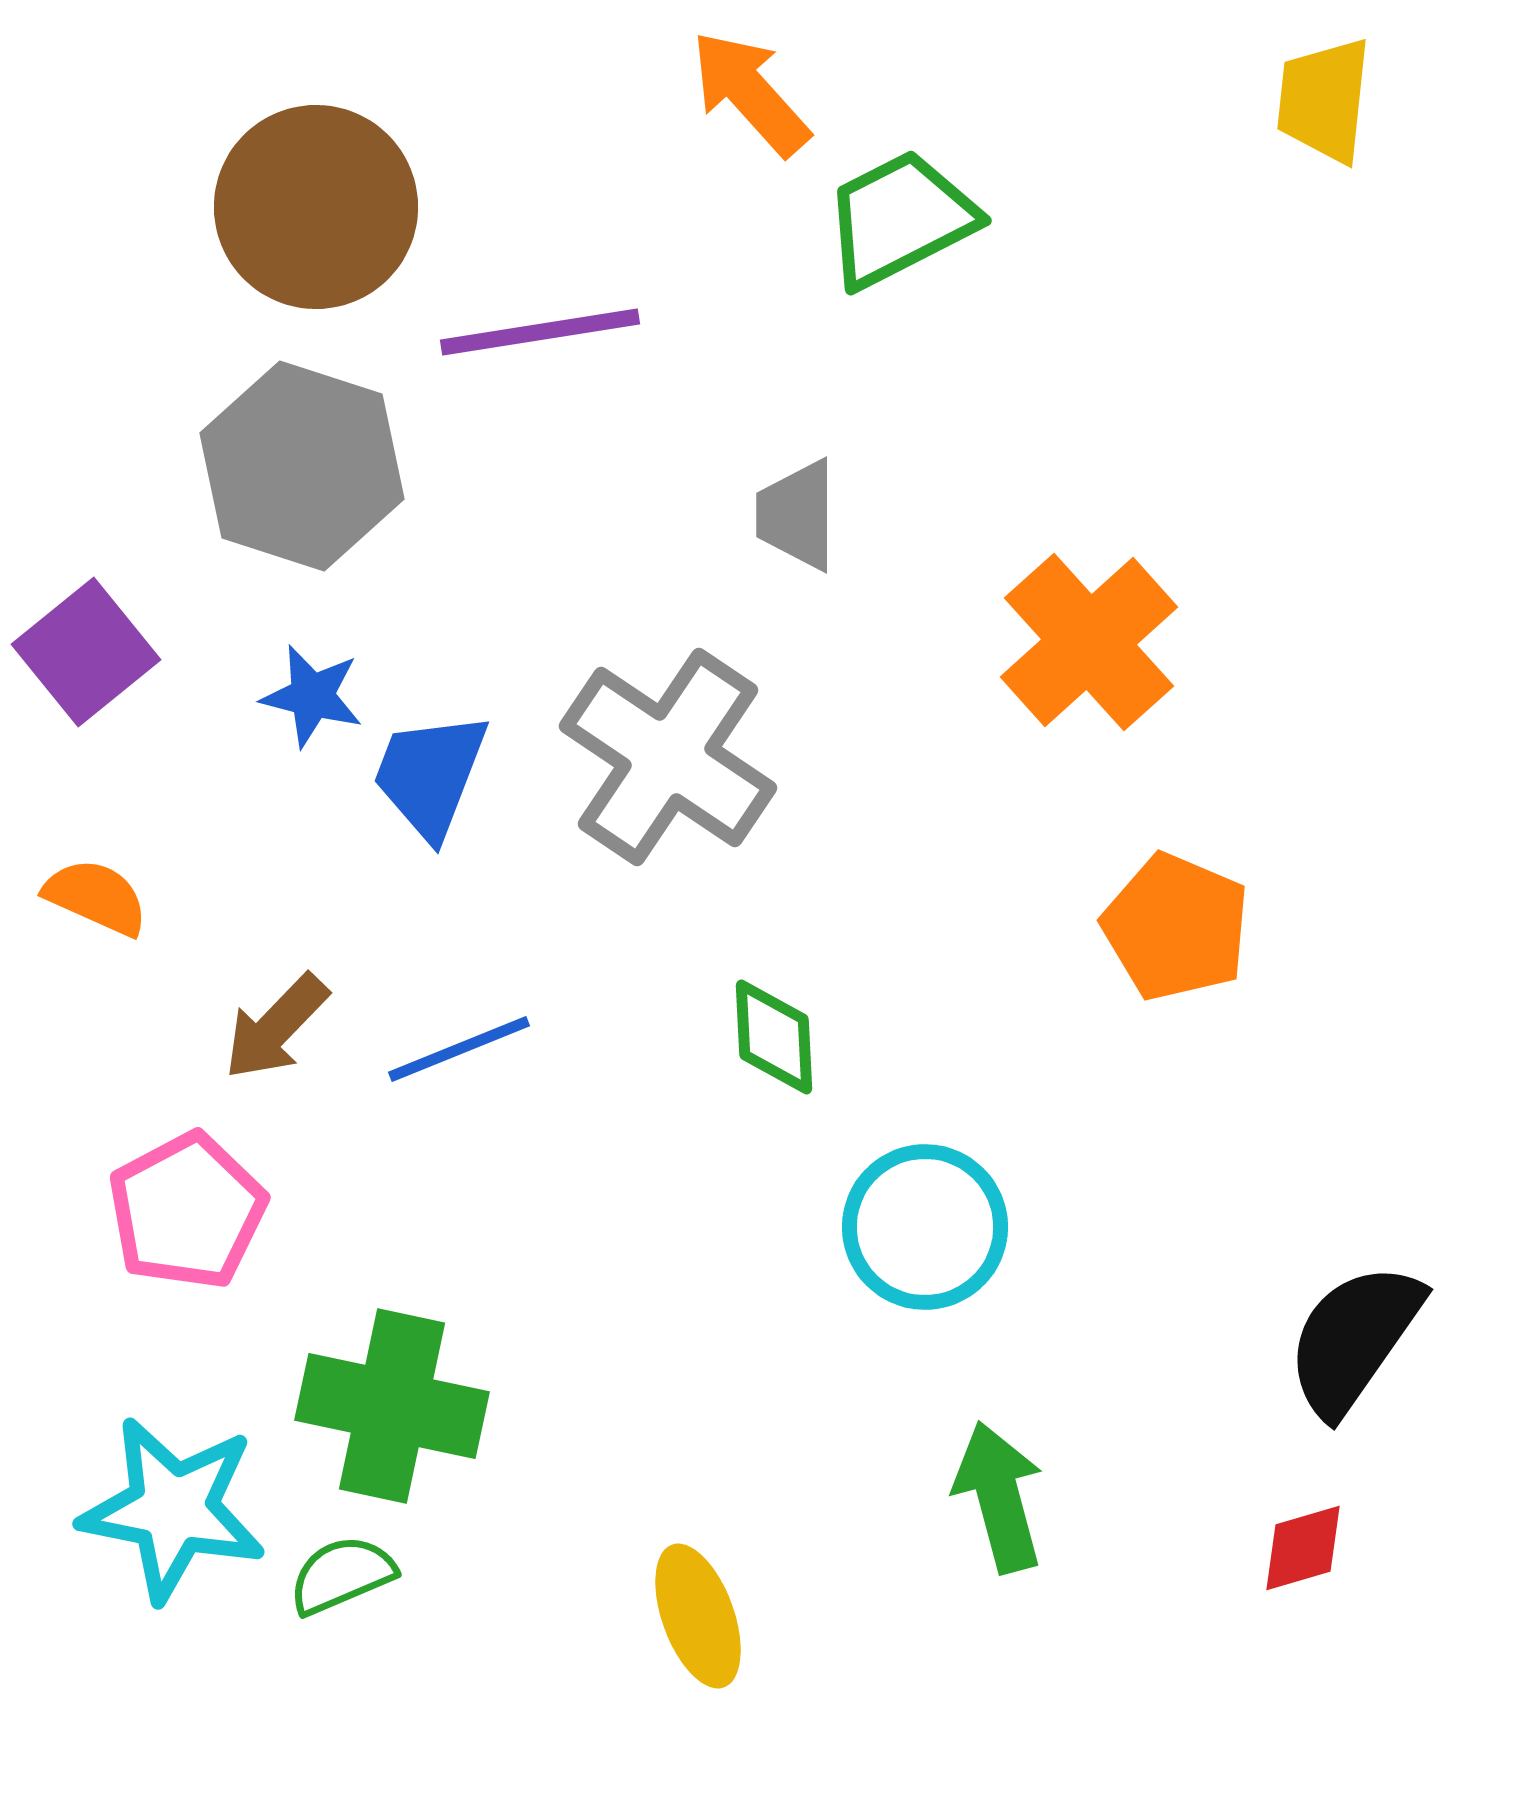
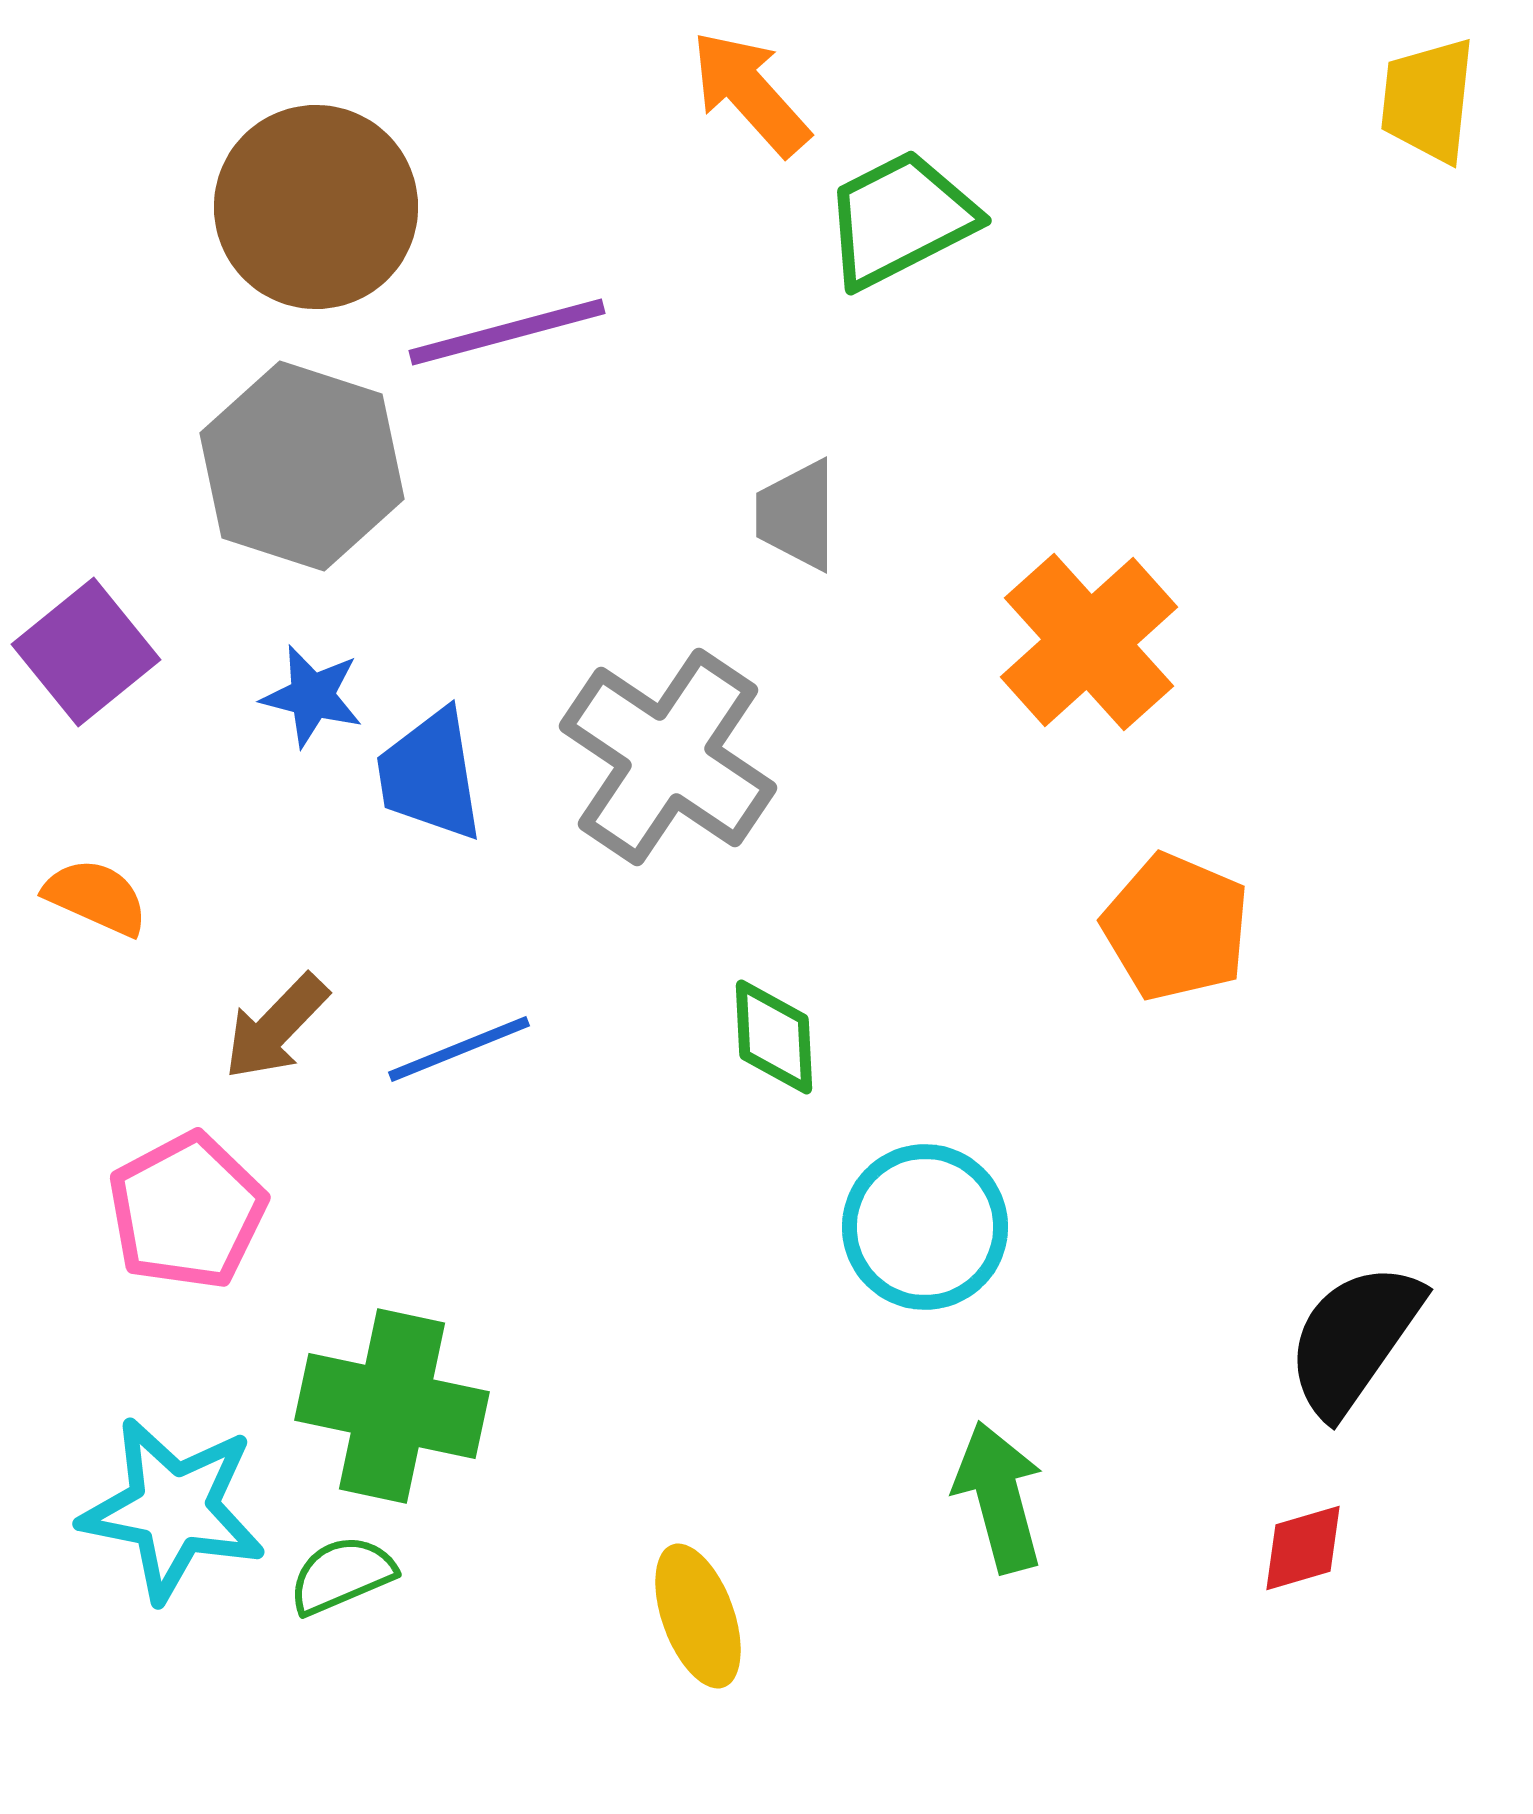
yellow trapezoid: moved 104 px right
purple line: moved 33 px left; rotated 6 degrees counterclockwise
blue trapezoid: rotated 30 degrees counterclockwise
